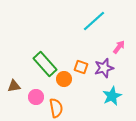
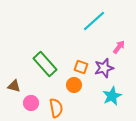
orange circle: moved 10 px right, 6 px down
brown triangle: rotated 24 degrees clockwise
pink circle: moved 5 px left, 6 px down
